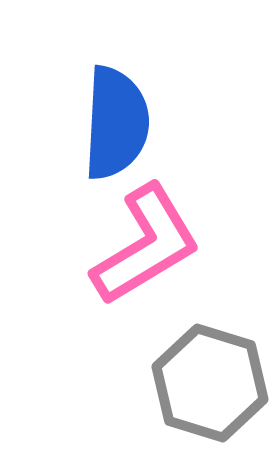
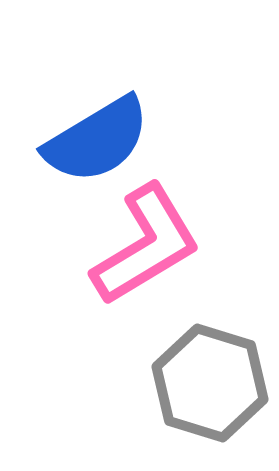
blue semicircle: moved 19 px left, 17 px down; rotated 56 degrees clockwise
